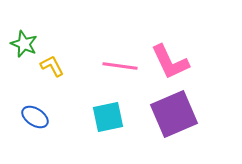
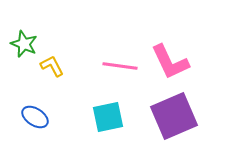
purple square: moved 2 px down
